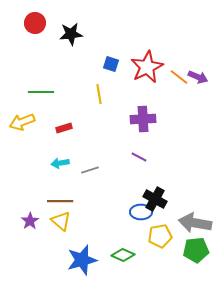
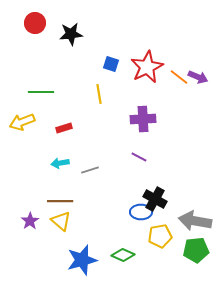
gray arrow: moved 2 px up
